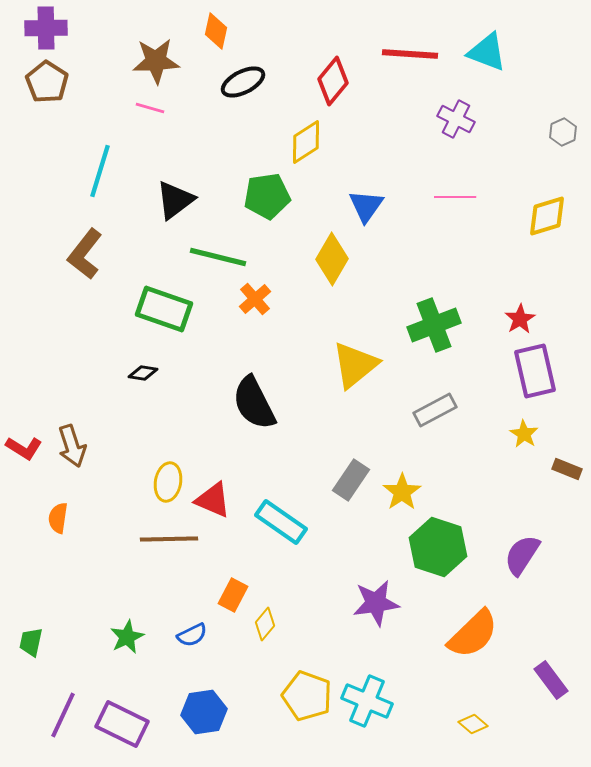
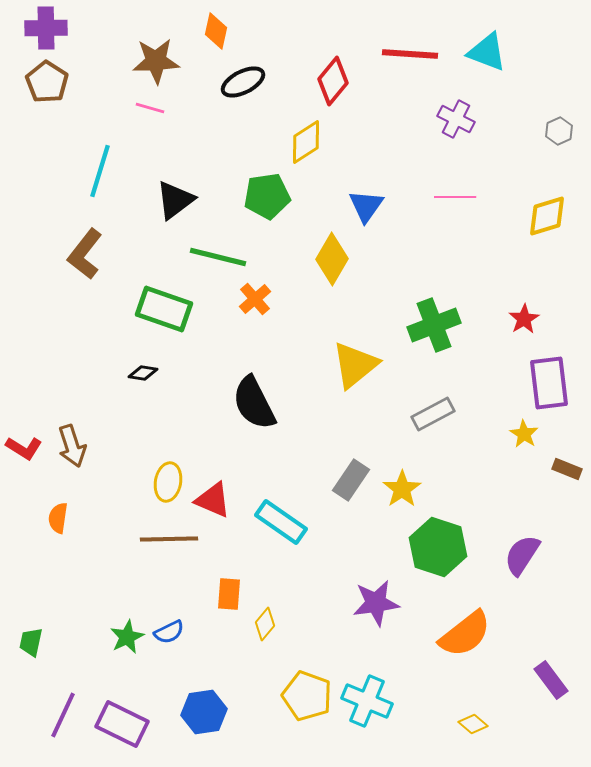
gray hexagon at (563, 132): moved 4 px left, 1 px up
red star at (520, 319): moved 4 px right
purple rectangle at (535, 371): moved 14 px right, 12 px down; rotated 6 degrees clockwise
gray rectangle at (435, 410): moved 2 px left, 4 px down
yellow star at (402, 492): moved 3 px up
orange rectangle at (233, 595): moved 4 px left, 1 px up; rotated 24 degrees counterclockwise
orange semicircle at (473, 634): moved 8 px left; rotated 6 degrees clockwise
blue semicircle at (192, 635): moved 23 px left, 3 px up
